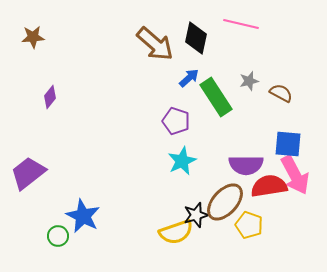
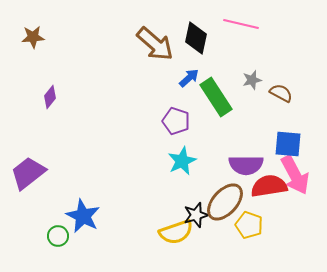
gray star: moved 3 px right, 1 px up
